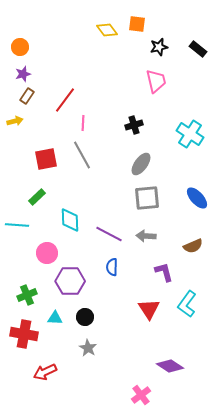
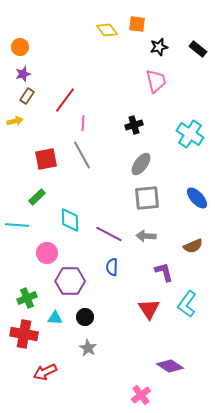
green cross: moved 3 px down
